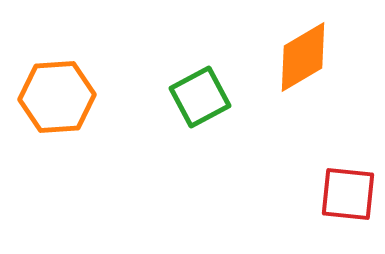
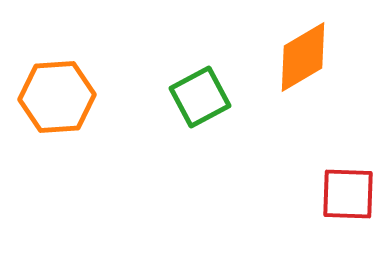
red square: rotated 4 degrees counterclockwise
